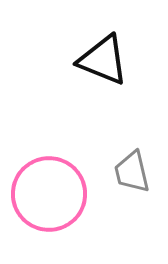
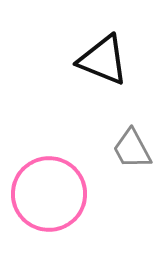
gray trapezoid: moved 23 px up; rotated 15 degrees counterclockwise
